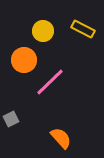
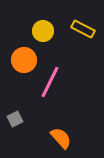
pink line: rotated 20 degrees counterclockwise
gray square: moved 4 px right
